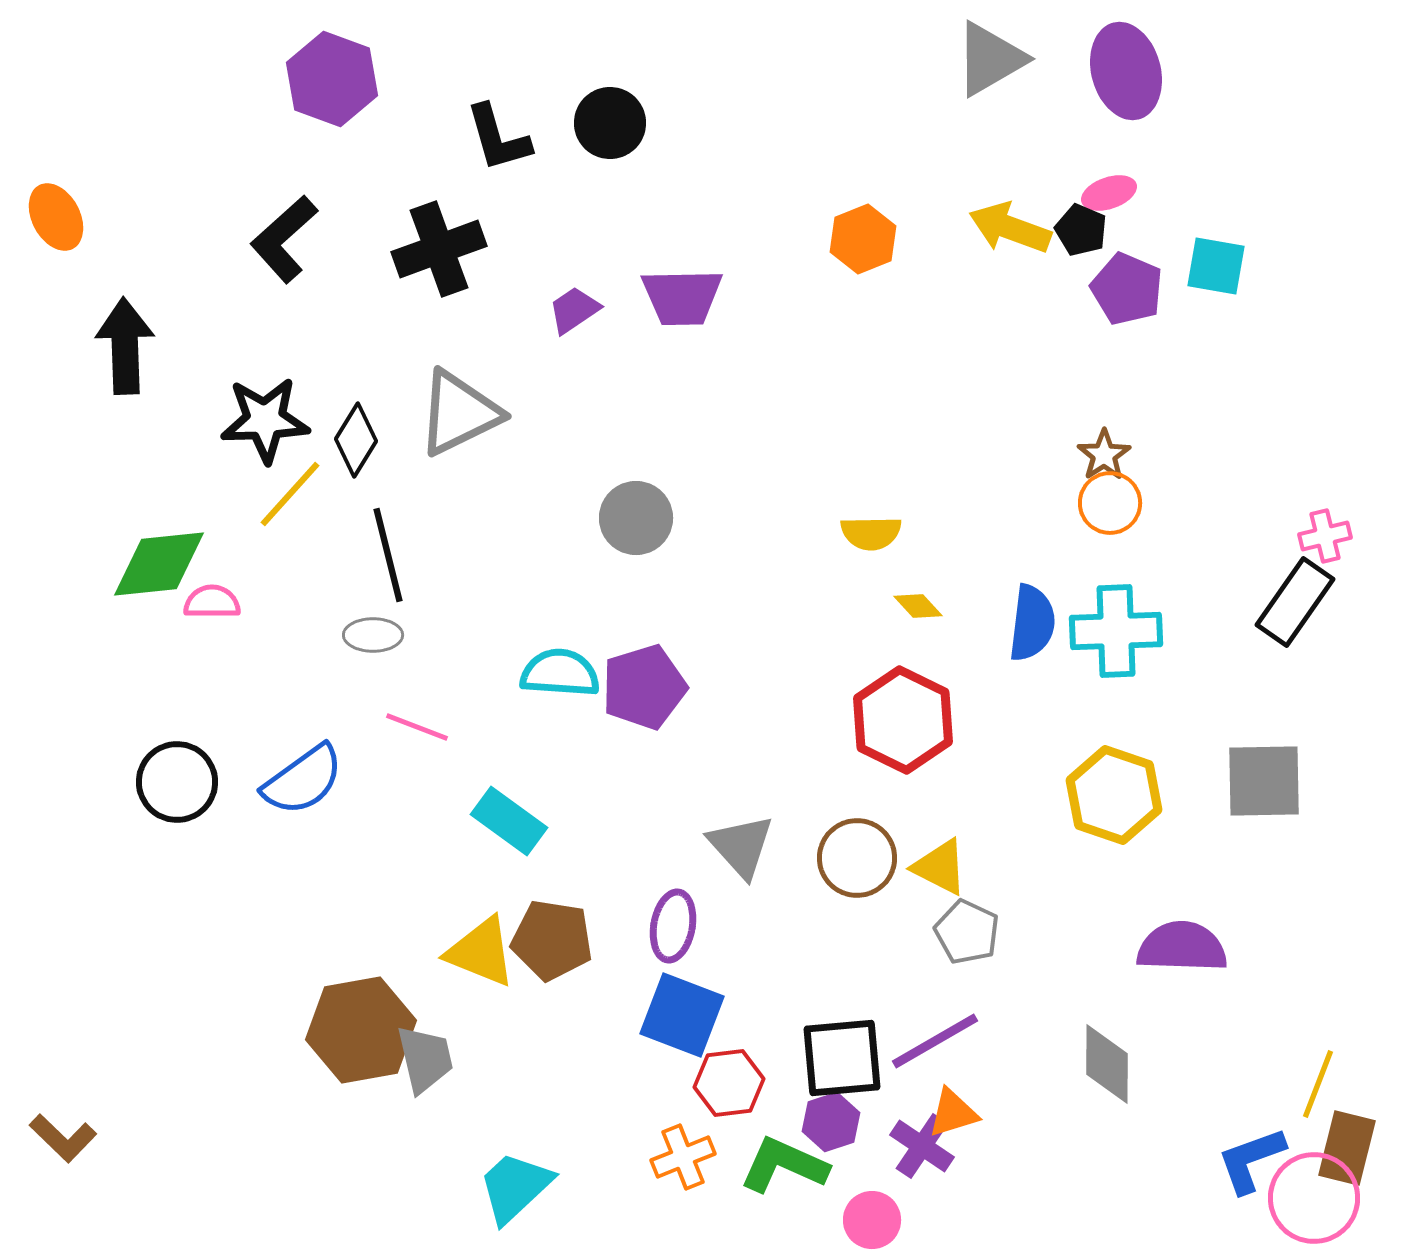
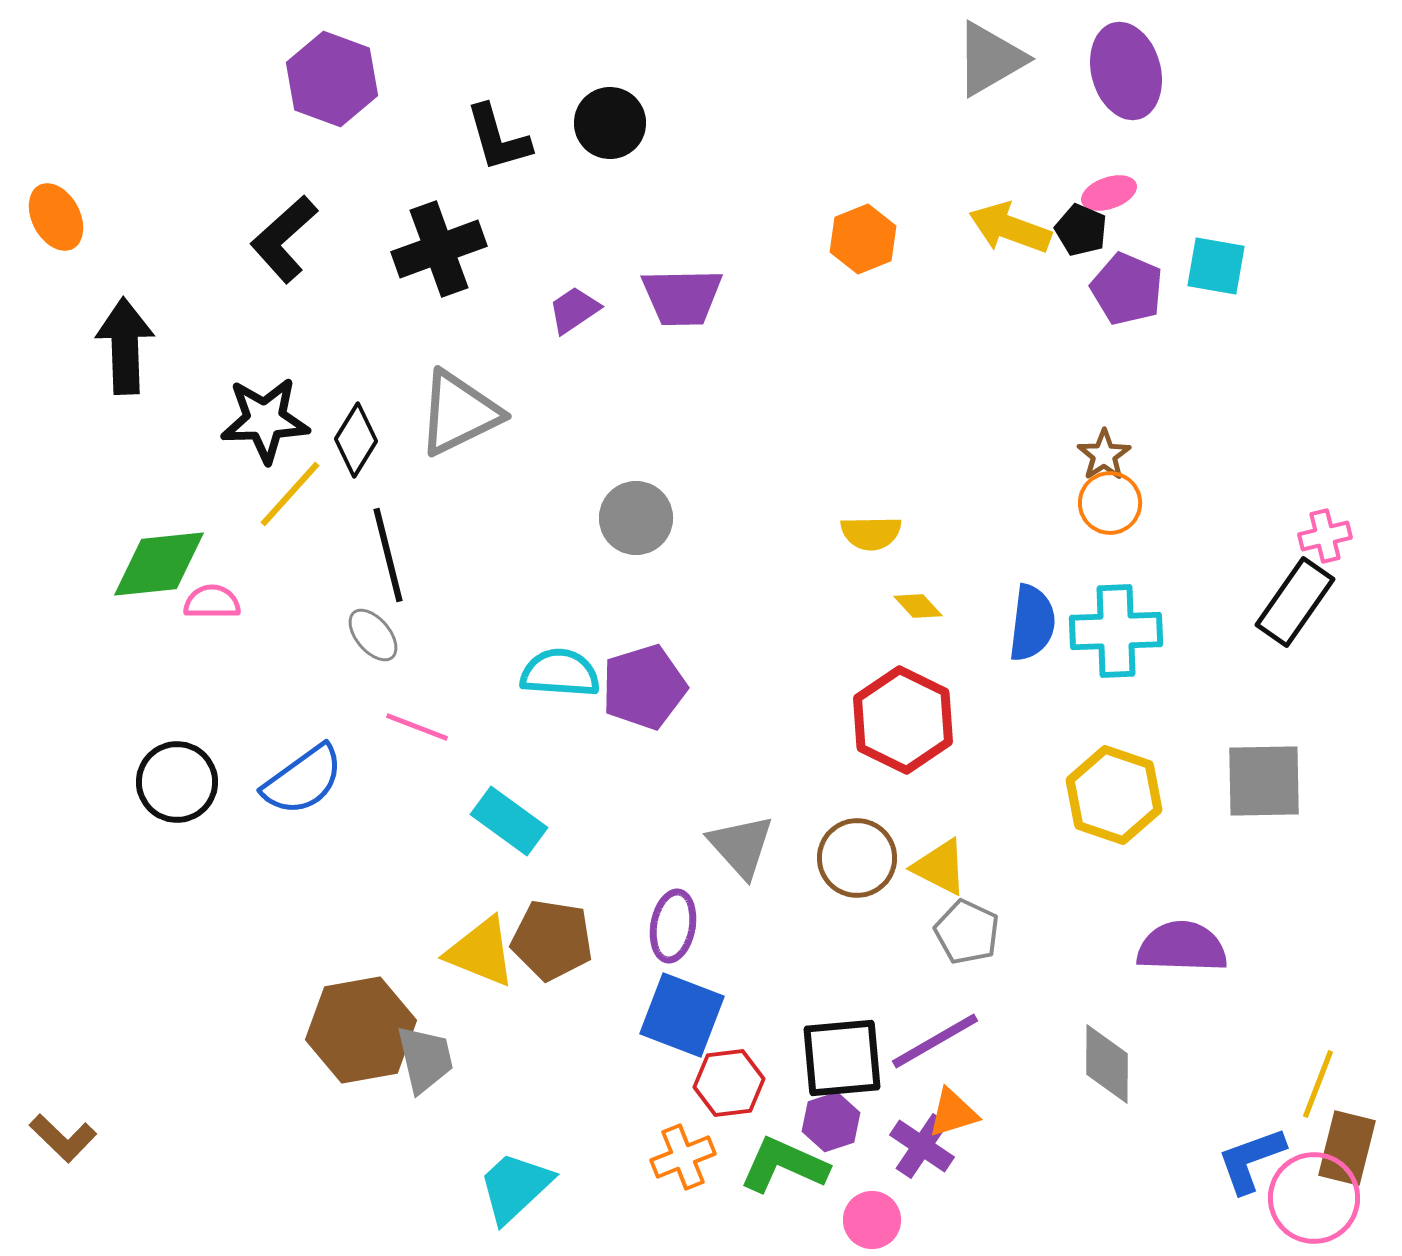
gray ellipse at (373, 635): rotated 50 degrees clockwise
